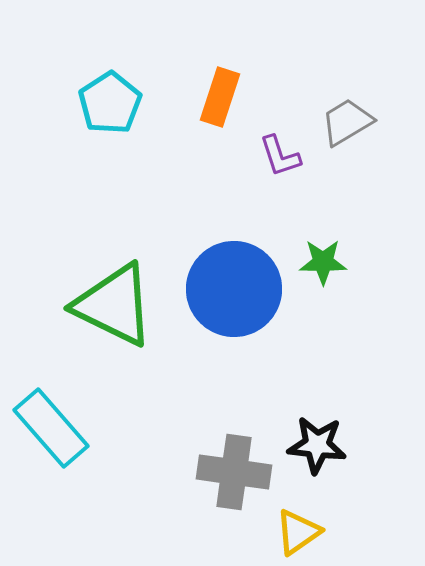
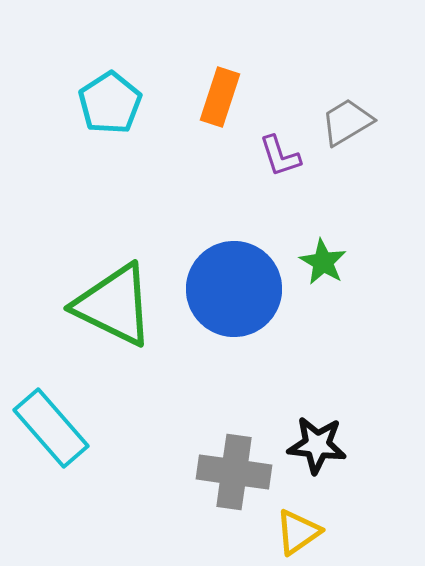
green star: rotated 30 degrees clockwise
